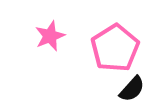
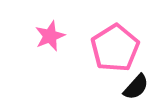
black semicircle: moved 4 px right, 2 px up
